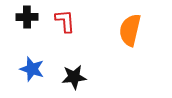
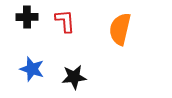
orange semicircle: moved 10 px left, 1 px up
